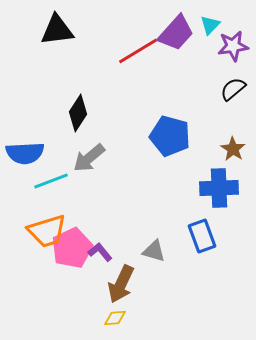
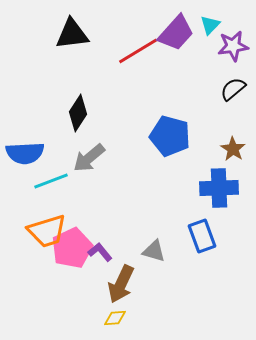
black triangle: moved 15 px right, 4 px down
